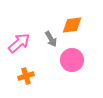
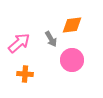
orange cross: moved 1 px left, 2 px up; rotated 21 degrees clockwise
